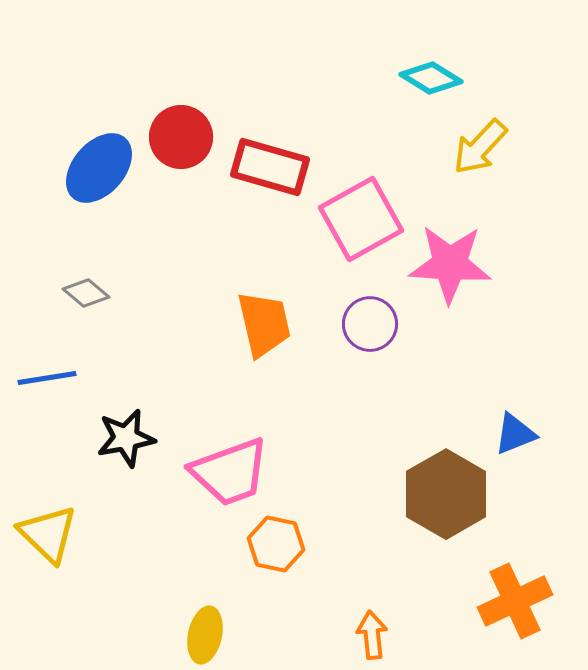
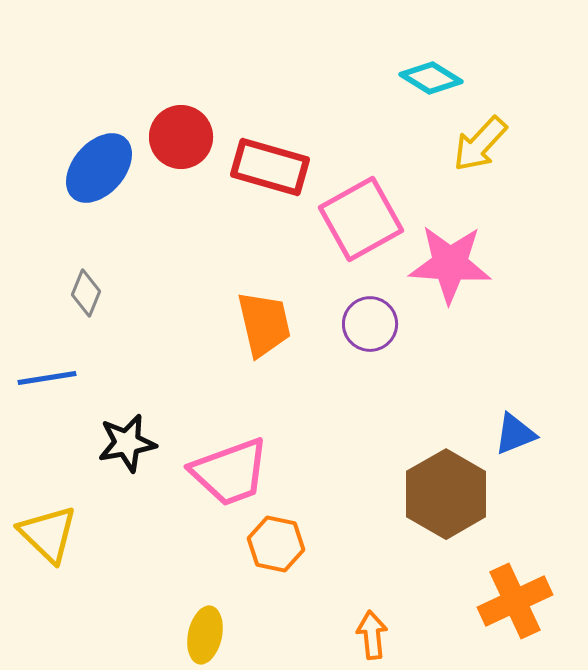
yellow arrow: moved 3 px up
gray diamond: rotated 72 degrees clockwise
black star: moved 1 px right, 5 px down
